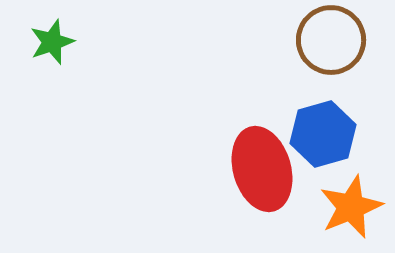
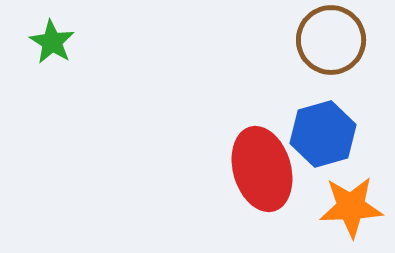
green star: rotated 21 degrees counterclockwise
orange star: rotated 20 degrees clockwise
